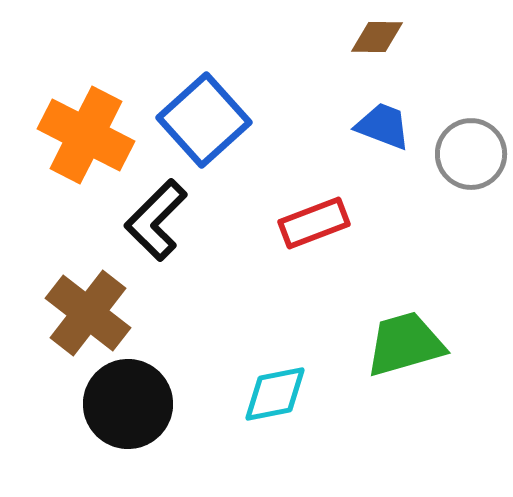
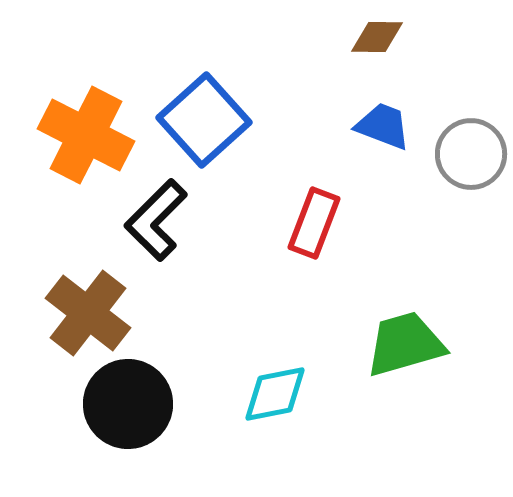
red rectangle: rotated 48 degrees counterclockwise
